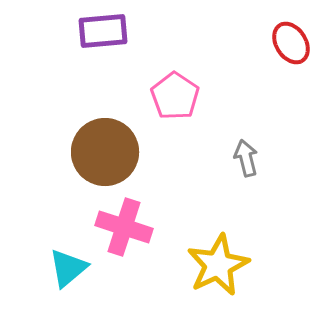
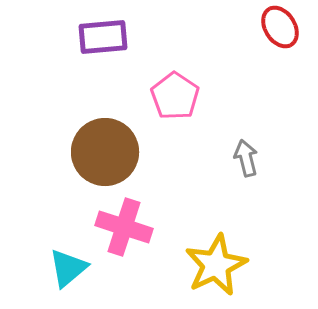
purple rectangle: moved 6 px down
red ellipse: moved 11 px left, 16 px up
yellow star: moved 2 px left
